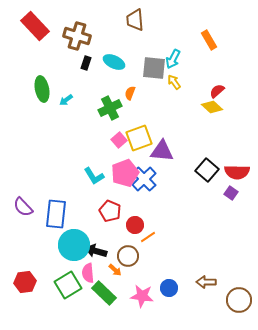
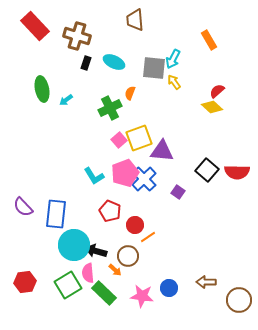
purple square at (231, 193): moved 53 px left, 1 px up
